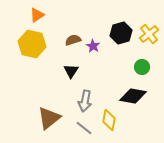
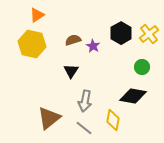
black hexagon: rotated 15 degrees counterclockwise
yellow diamond: moved 4 px right
